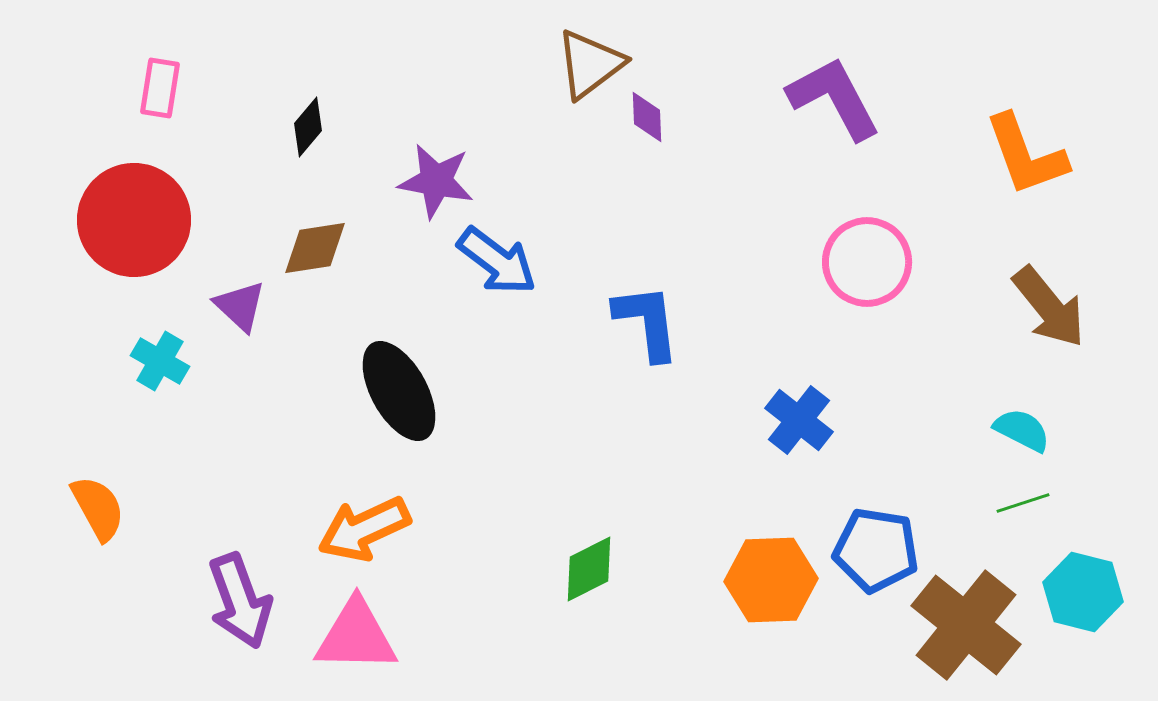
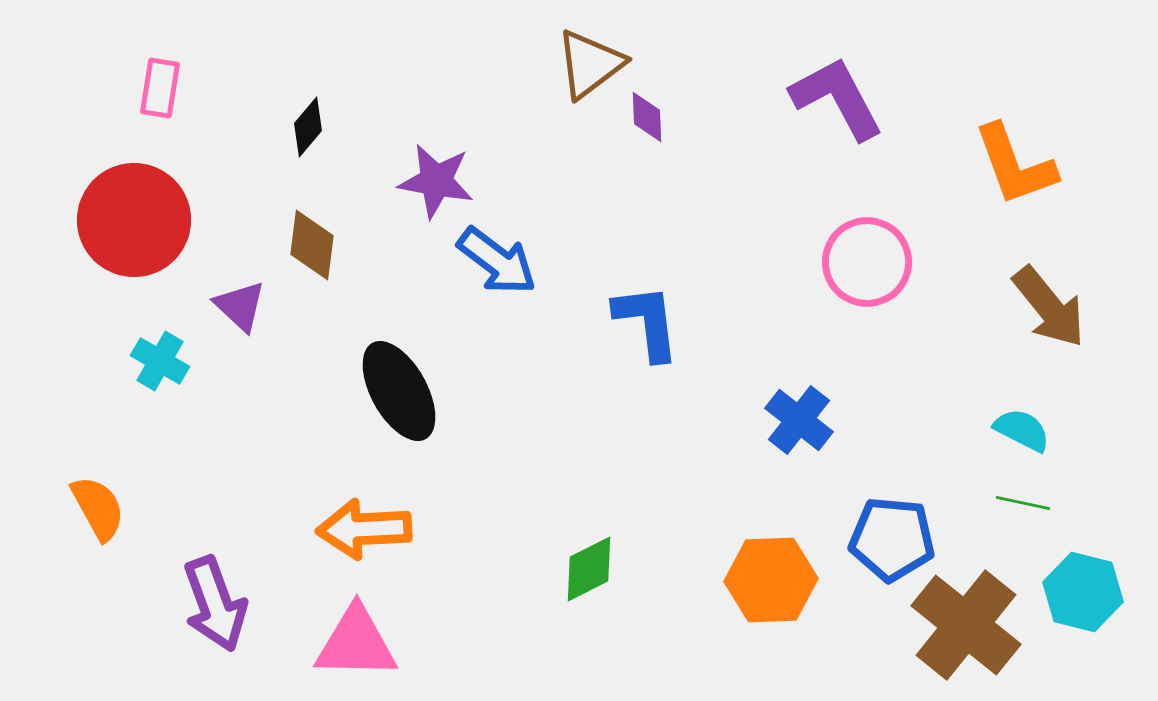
purple L-shape: moved 3 px right
orange L-shape: moved 11 px left, 10 px down
brown diamond: moved 3 px left, 3 px up; rotated 74 degrees counterclockwise
green line: rotated 30 degrees clockwise
orange arrow: rotated 22 degrees clockwise
blue pentagon: moved 16 px right, 11 px up; rotated 4 degrees counterclockwise
purple arrow: moved 25 px left, 3 px down
pink triangle: moved 7 px down
